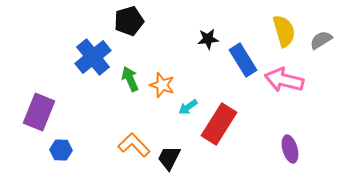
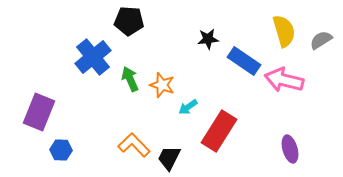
black pentagon: rotated 20 degrees clockwise
blue rectangle: moved 1 px right, 1 px down; rotated 24 degrees counterclockwise
red rectangle: moved 7 px down
